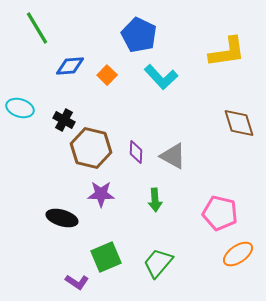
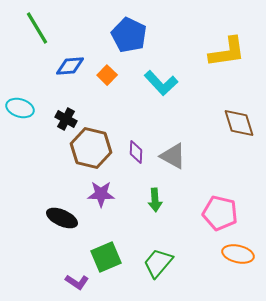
blue pentagon: moved 10 px left
cyan L-shape: moved 6 px down
black cross: moved 2 px right, 1 px up
black ellipse: rotated 8 degrees clockwise
orange ellipse: rotated 48 degrees clockwise
